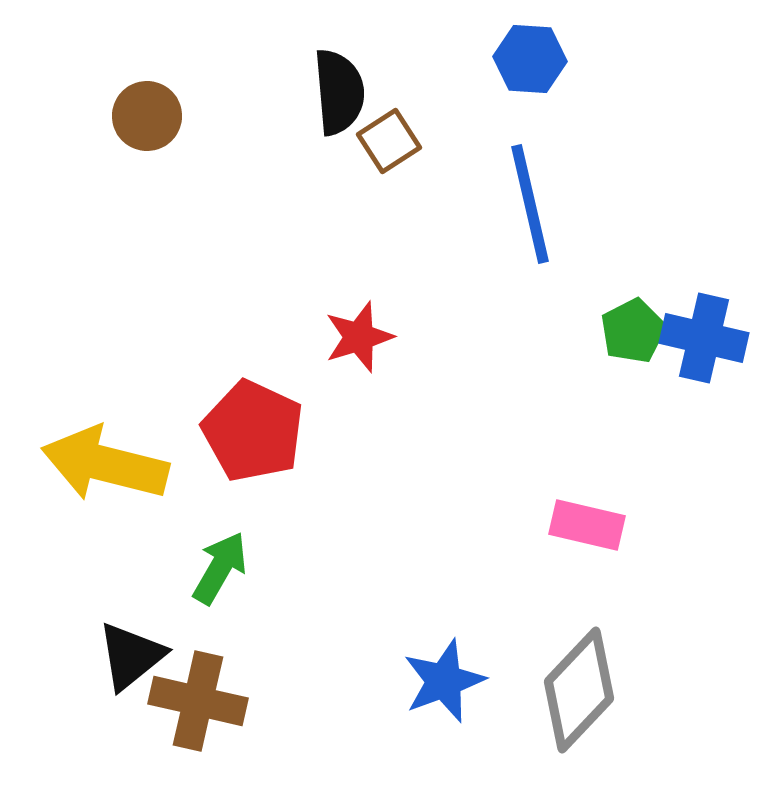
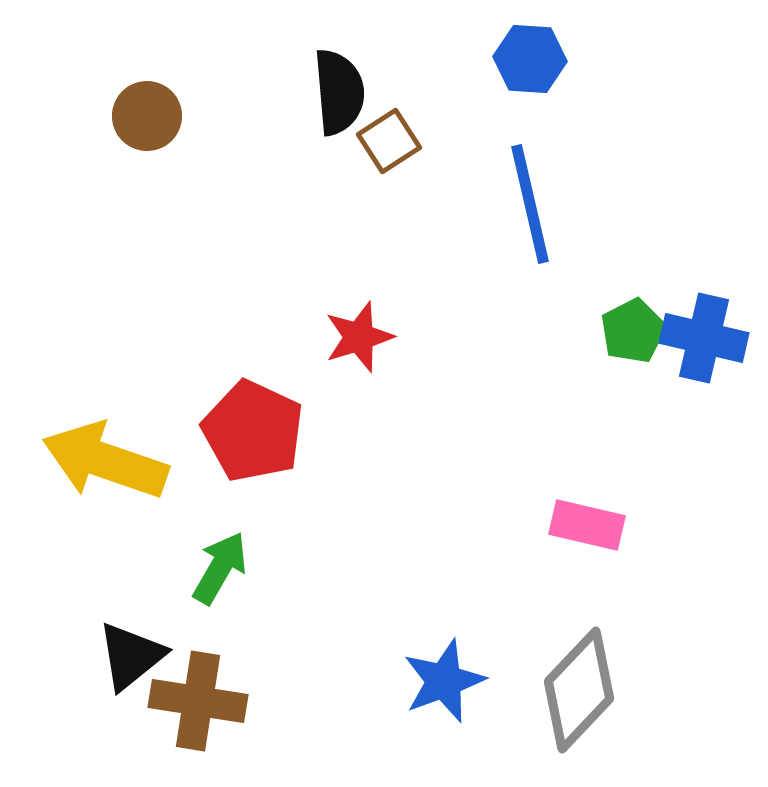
yellow arrow: moved 3 px up; rotated 5 degrees clockwise
brown cross: rotated 4 degrees counterclockwise
